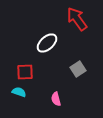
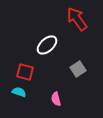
white ellipse: moved 2 px down
red square: rotated 18 degrees clockwise
